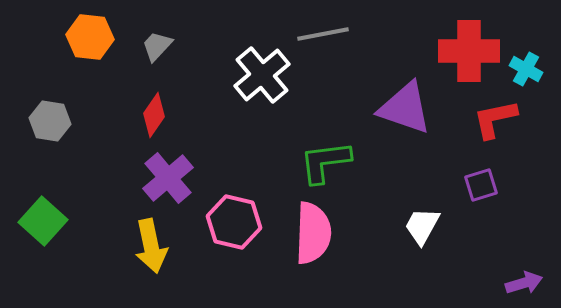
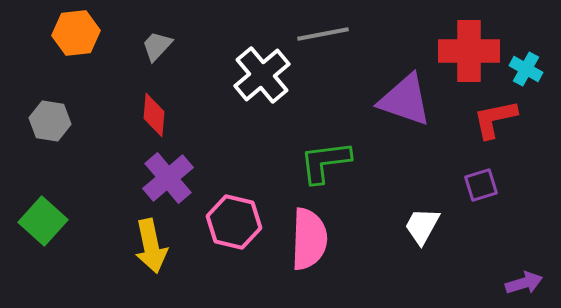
orange hexagon: moved 14 px left, 4 px up; rotated 12 degrees counterclockwise
purple triangle: moved 8 px up
red diamond: rotated 30 degrees counterclockwise
pink semicircle: moved 4 px left, 6 px down
